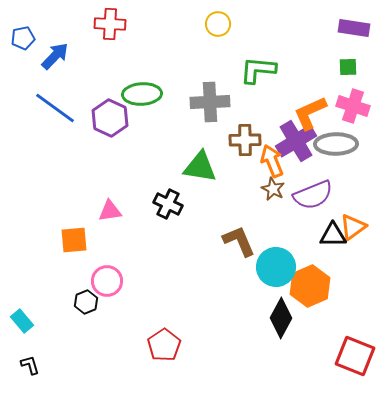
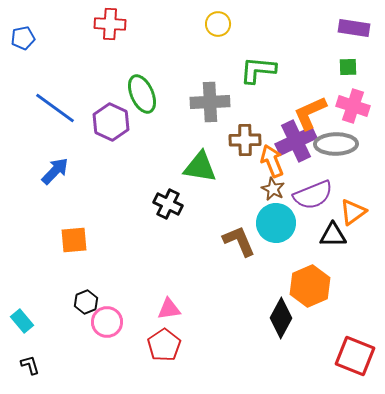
blue arrow: moved 115 px down
green ellipse: rotated 69 degrees clockwise
purple hexagon: moved 1 px right, 4 px down
purple cross: rotated 6 degrees clockwise
pink triangle: moved 59 px right, 98 px down
orange triangle: moved 15 px up
cyan circle: moved 44 px up
pink circle: moved 41 px down
